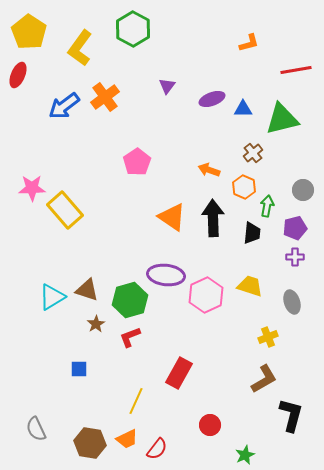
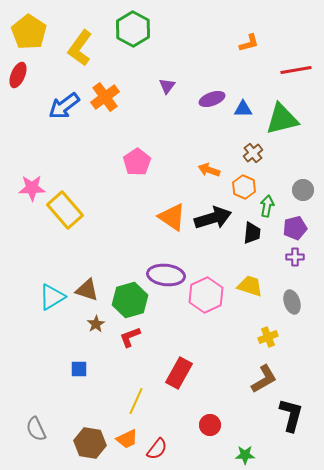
black arrow at (213, 218): rotated 75 degrees clockwise
green star at (245, 455): rotated 24 degrees clockwise
